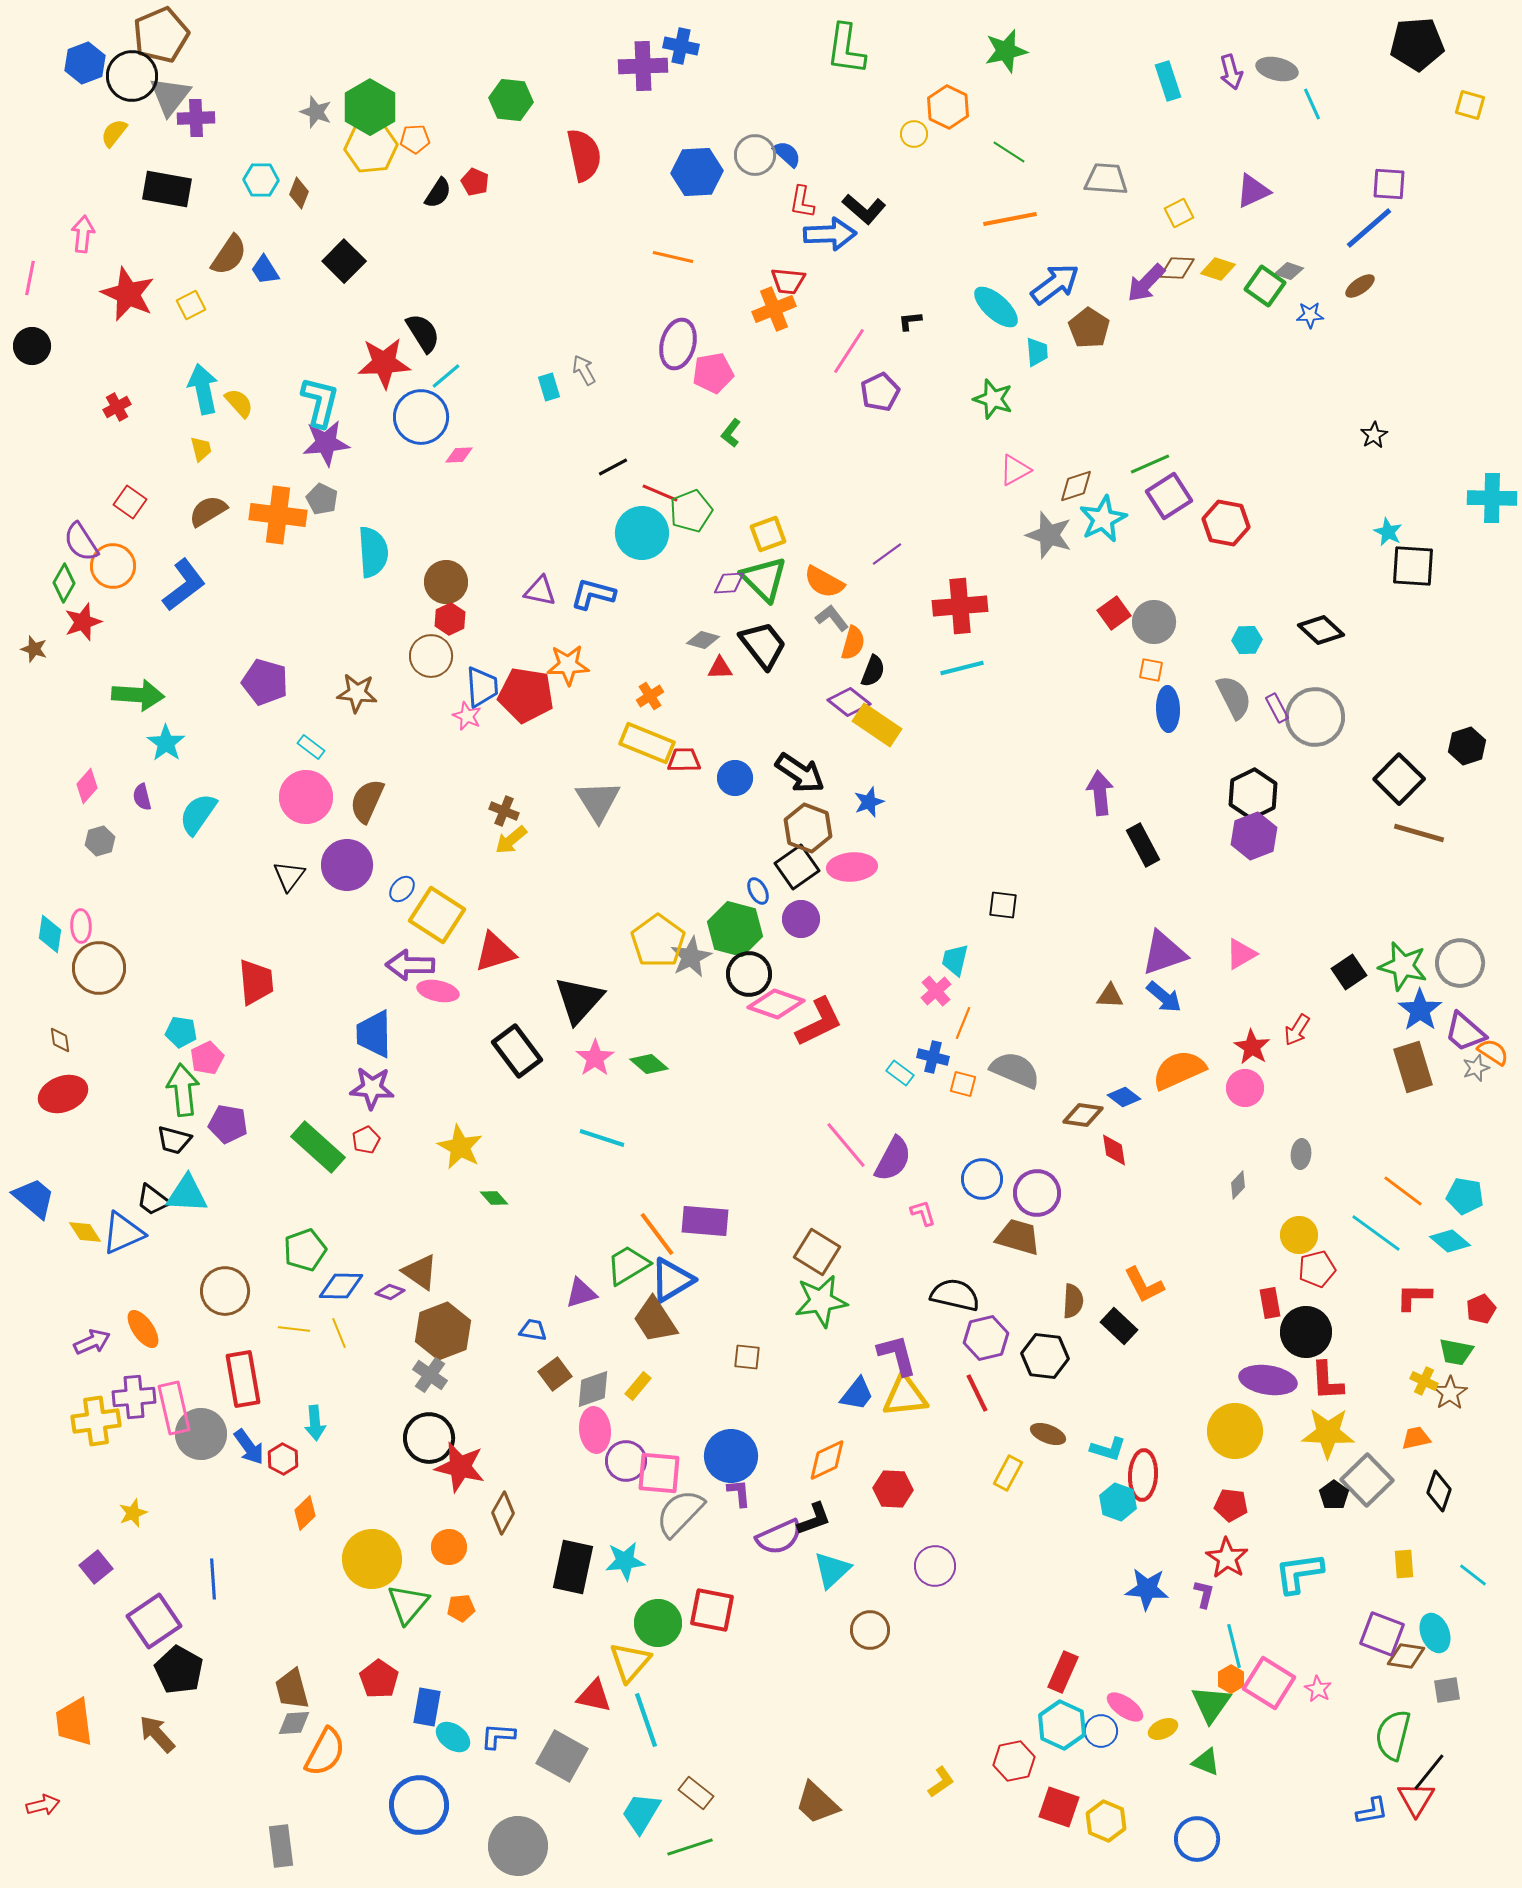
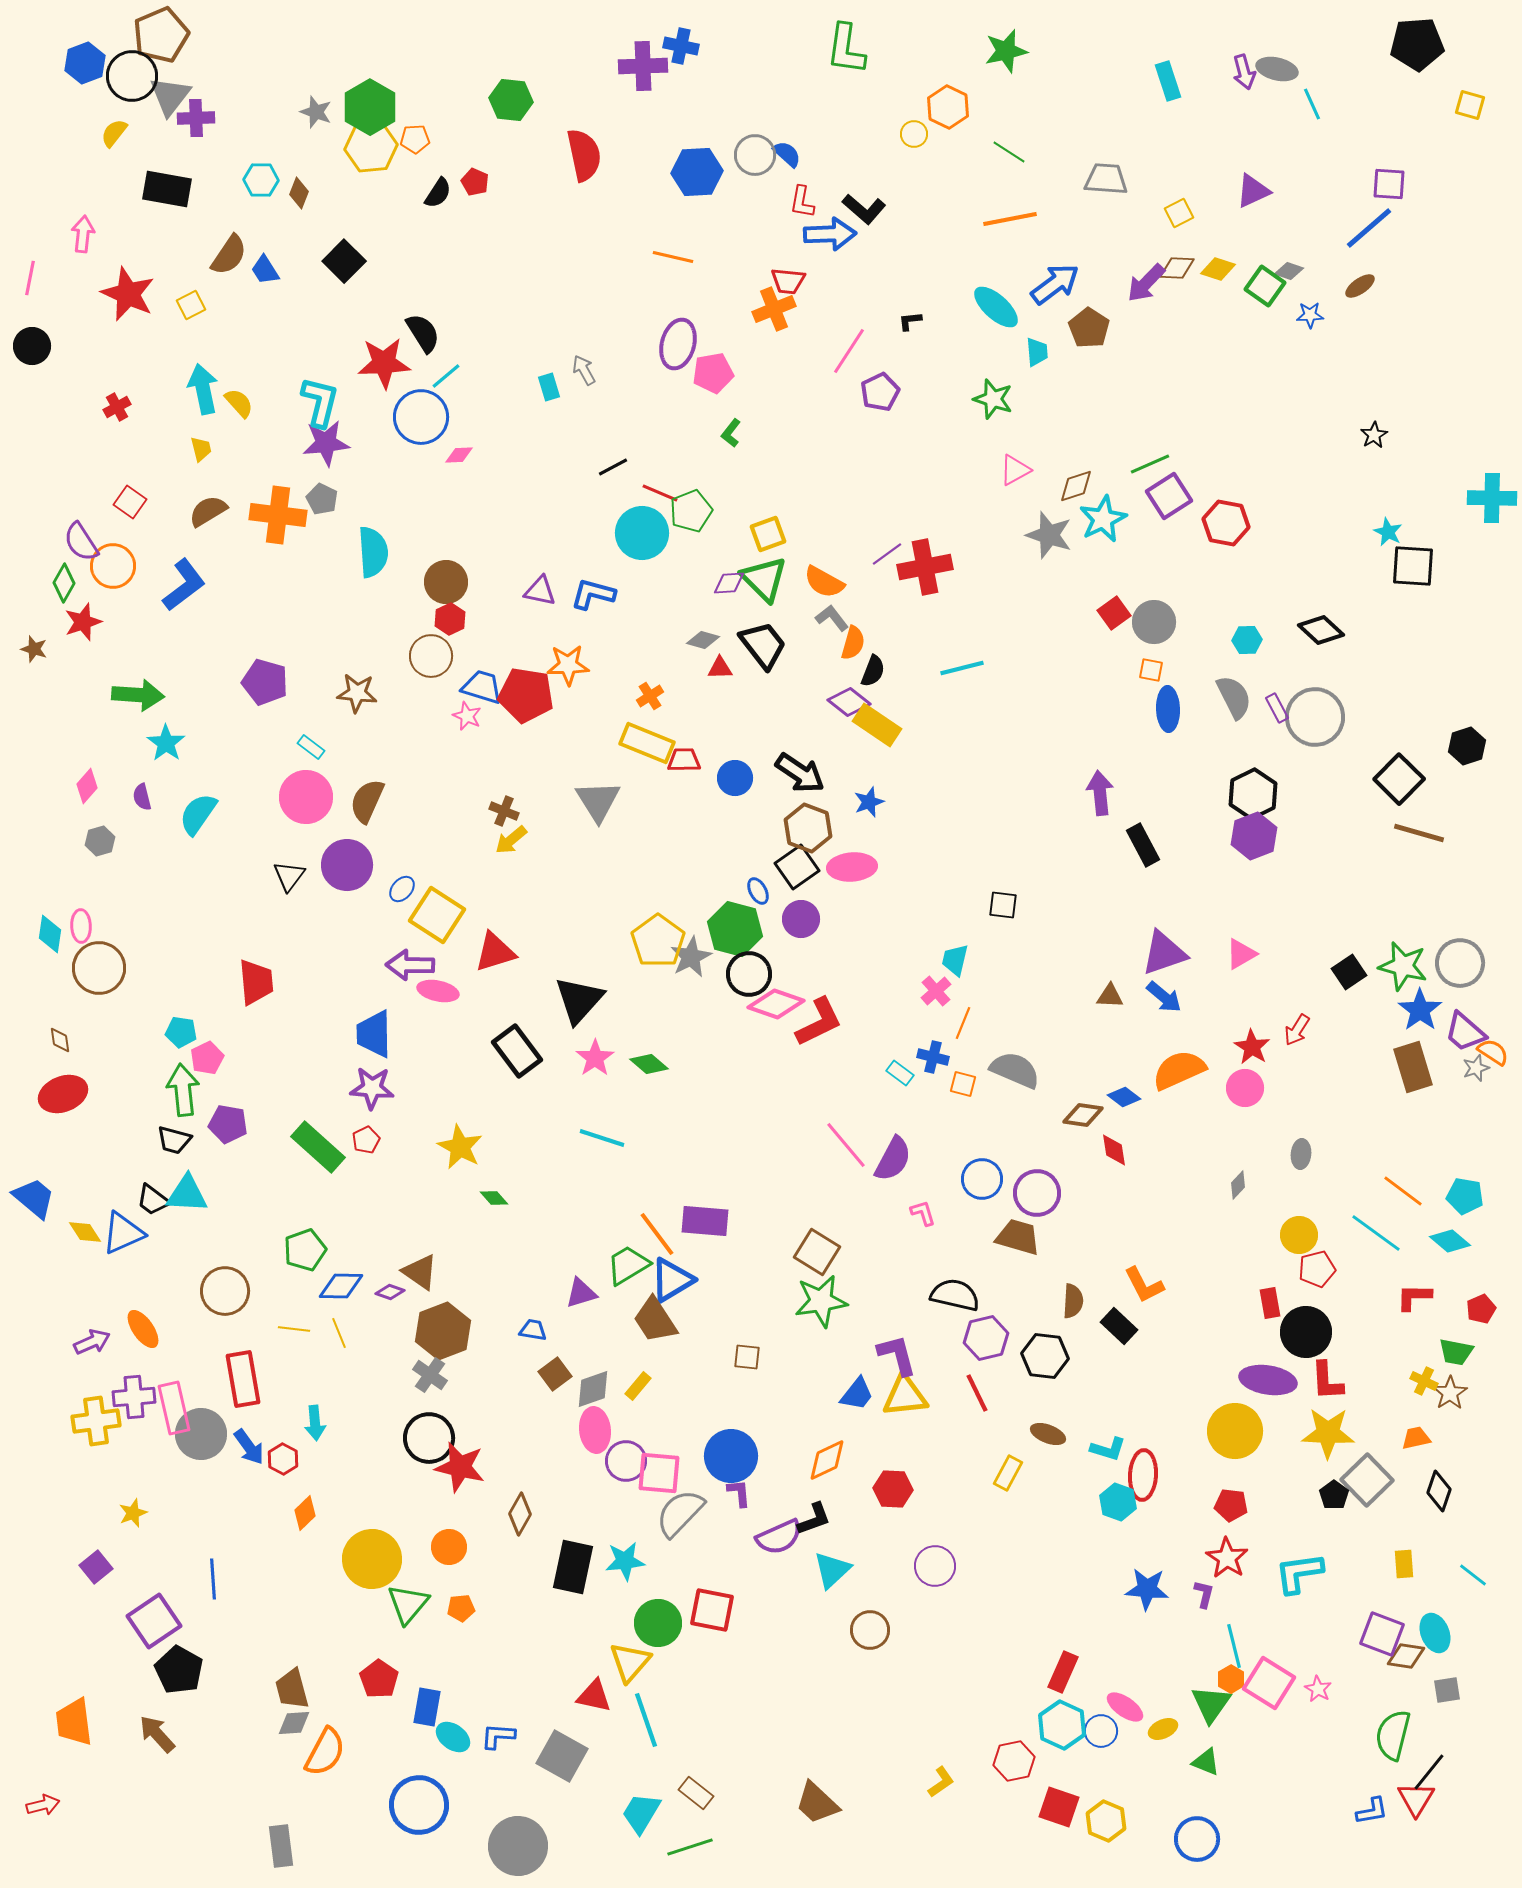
purple arrow at (1231, 72): moved 13 px right
red cross at (960, 606): moved 35 px left, 39 px up; rotated 6 degrees counterclockwise
blue trapezoid at (482, 687): rotated 69 degrees counterclockwise
brown diamond at (503, 1513): moved 17 px right, 1 px down
